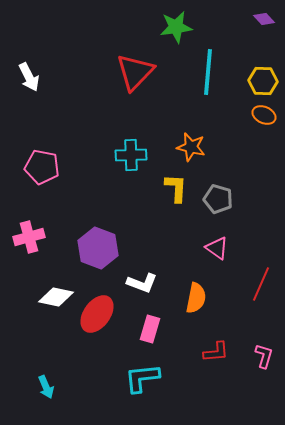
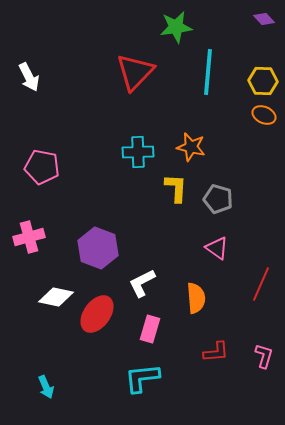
cyan cross: moved 7 px right, 3 px up
white L-shape: rotated 132 degrees clockwise
orange semicircle: rotated 16 degrees counterclockwise
